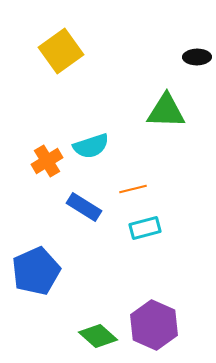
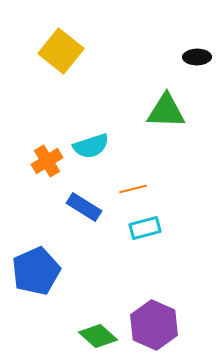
yellow square: rotated 15 degrees counterclockwise
